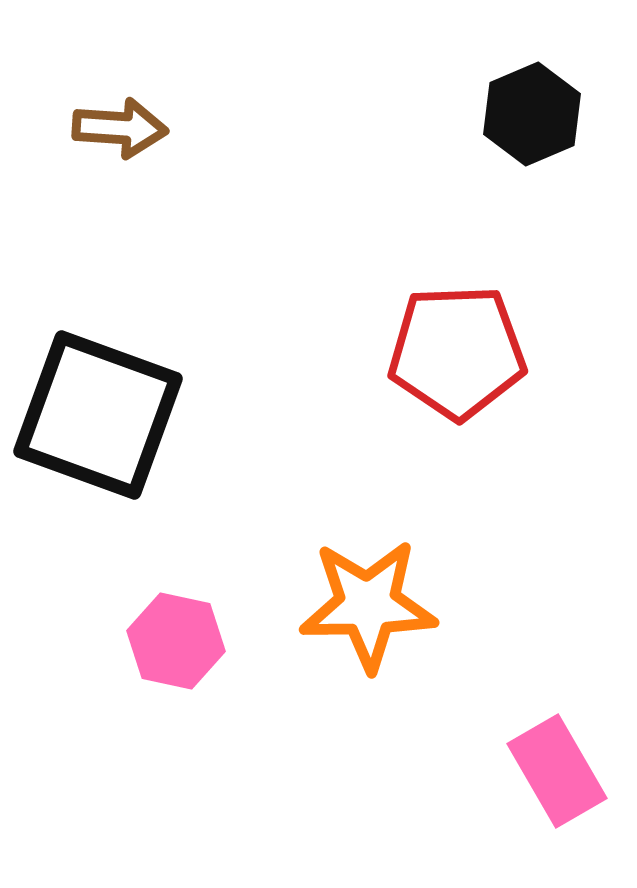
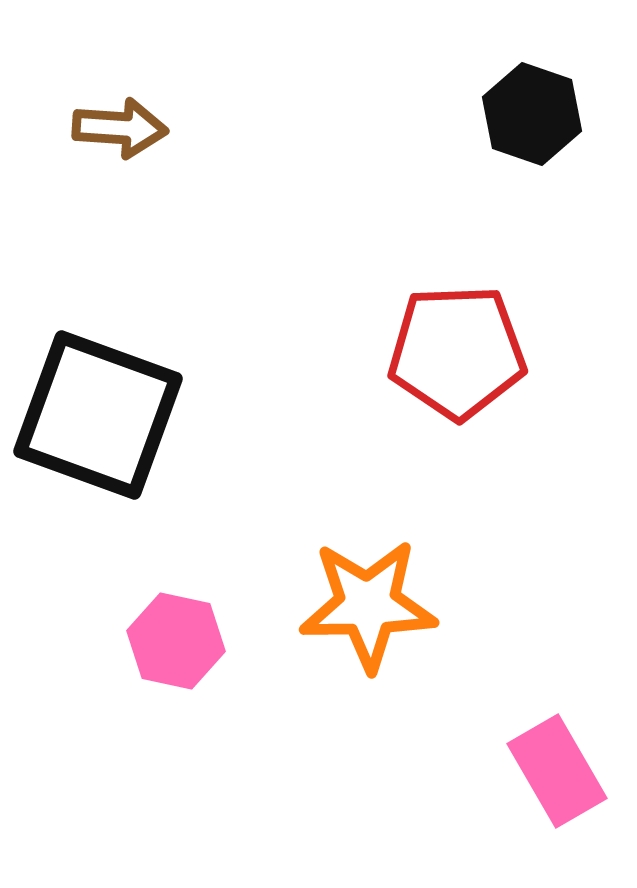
black hexagon: rotated 18 degrees counterclockwise
